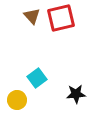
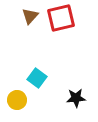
brown triangle: moved 2 px left; rotated 24 degrees clockwise
cyan square: rotated 18 degrees counterclockwise
black star: moved 4 px down
